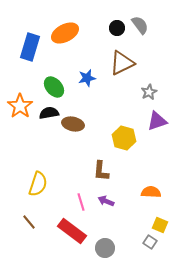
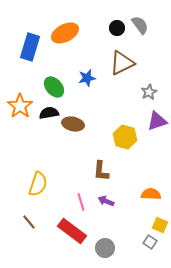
yellow hexagon: moved 1 px right, 1 px up
orange semicircle: moved 2 px down
